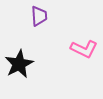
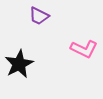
purple trapezoid: rotated 120 degrees clockwise
